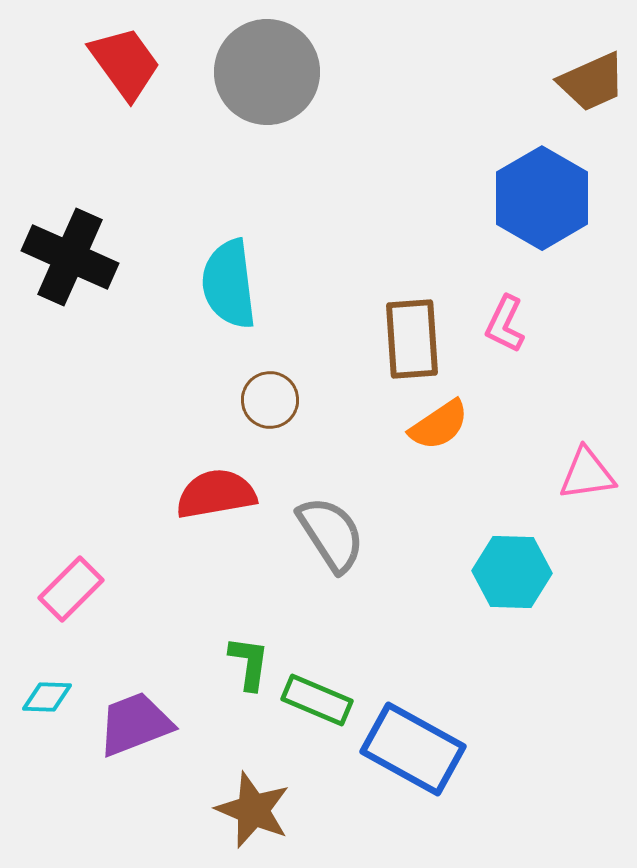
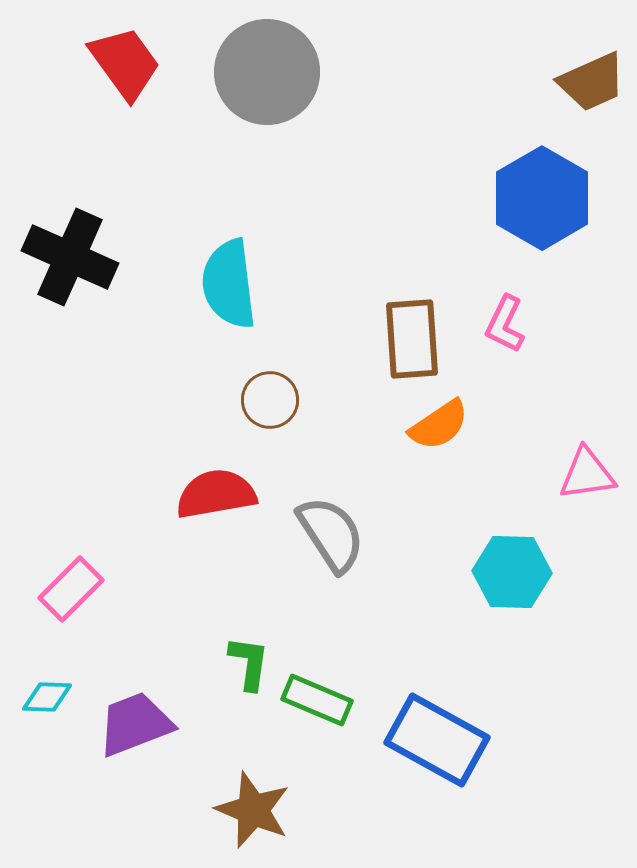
blue rectangle: moved 24 px right, 9 px up
